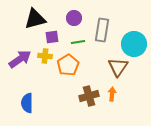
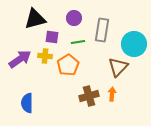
purple square: rotated 16 degrees clockwise
brown triangle: rotated 10 degrees clockwise
